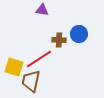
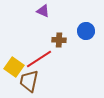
purple triangle: moved 1 px right, 1 px down; rotated 16 degrees clockwise
blue circle: moved 7 px right, 3 px up
yellow square: rotated 18 degrees clockwise
brown trapezoid: moved 2 px left
